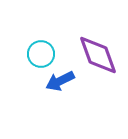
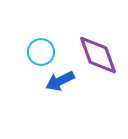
cyan circle: moved 2 px up
